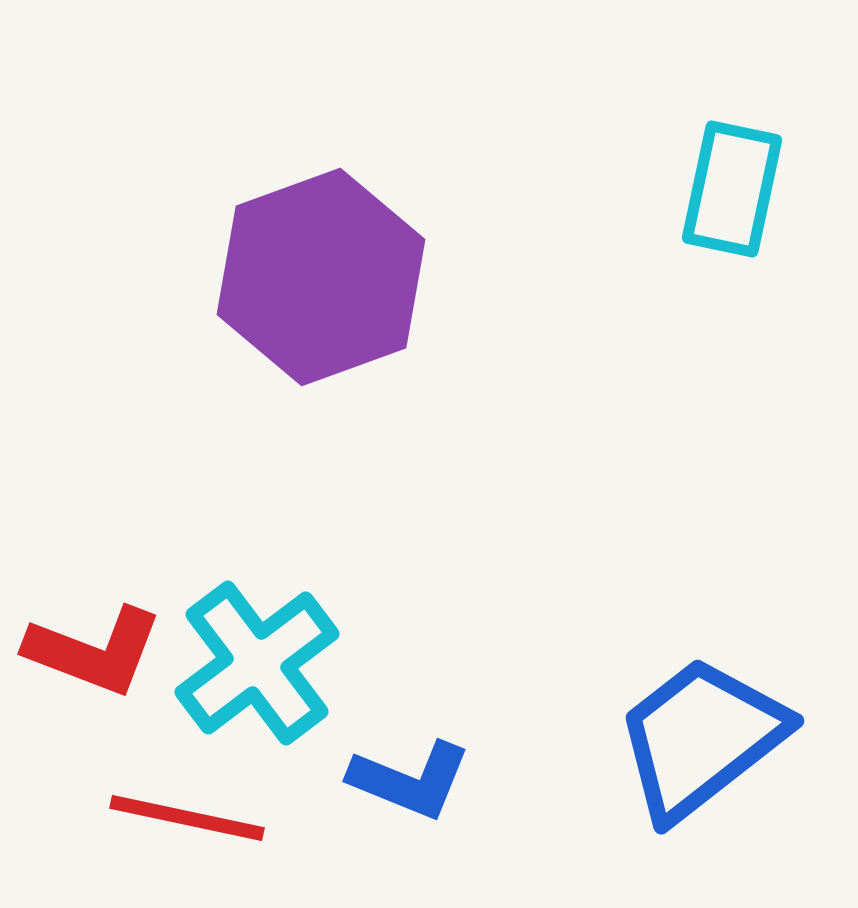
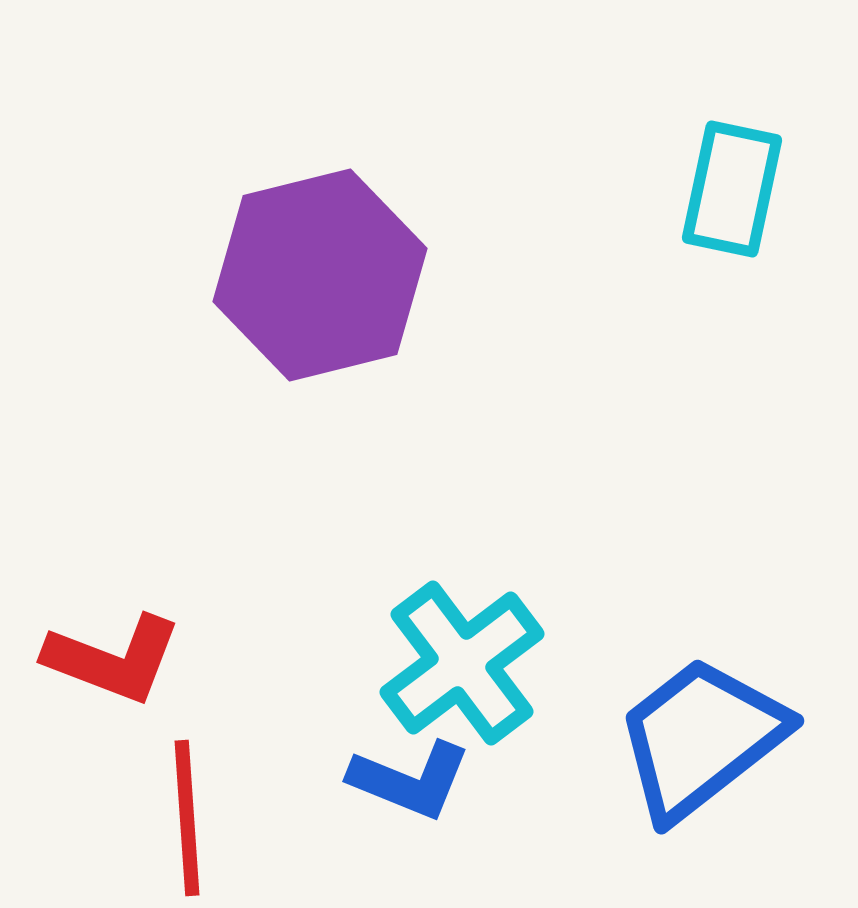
purple hexagon: moved 1 px left, 2 px up; rotated 6 degrees clockwise
red L-shape: moved 19 px right, 8 px down
cyan cross: moved 205 px right
red line: rotated 74 degrees clockwise
